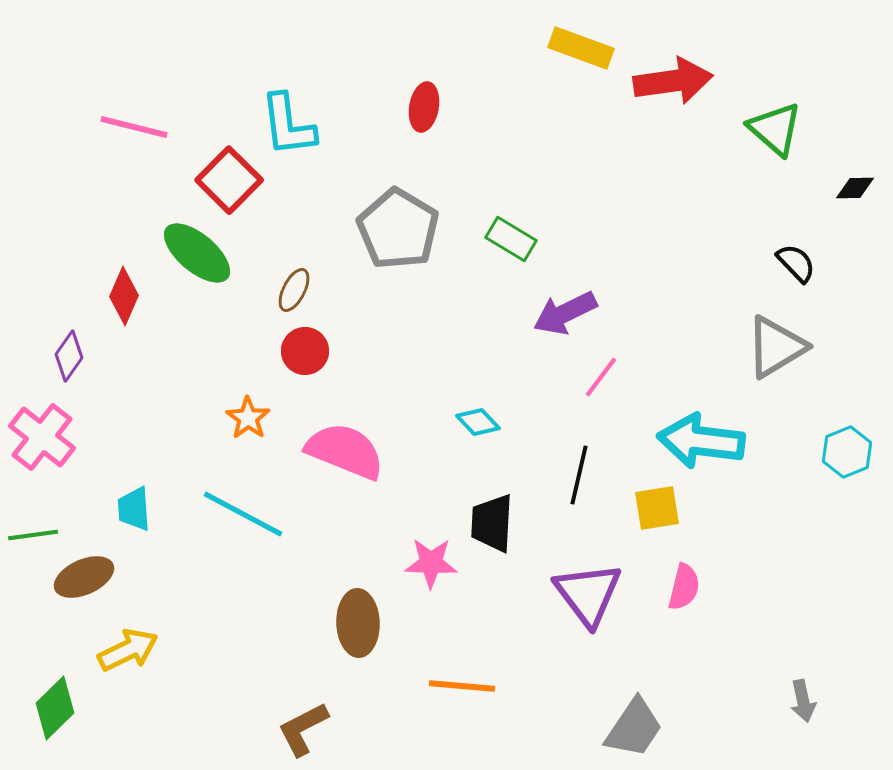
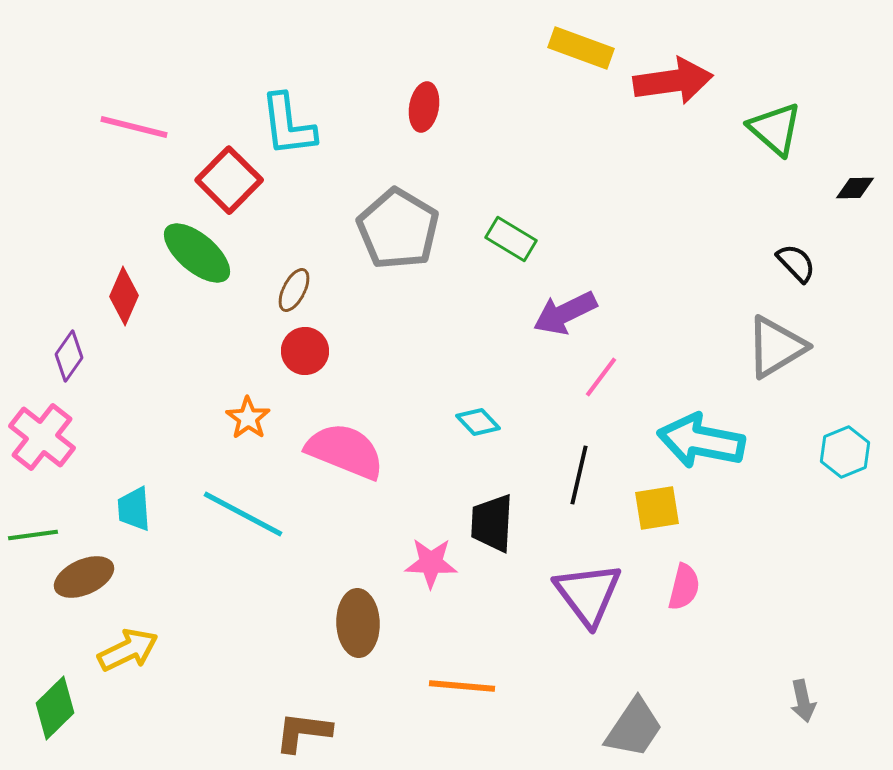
cyan arrow at (701, 441): rotated 4 degrees clockwise
cyan hexagon at (847, 452): moved 2 px left
brown L-shape at (303, 729): moved 3 px down; rotated 34 degrees clockwise
